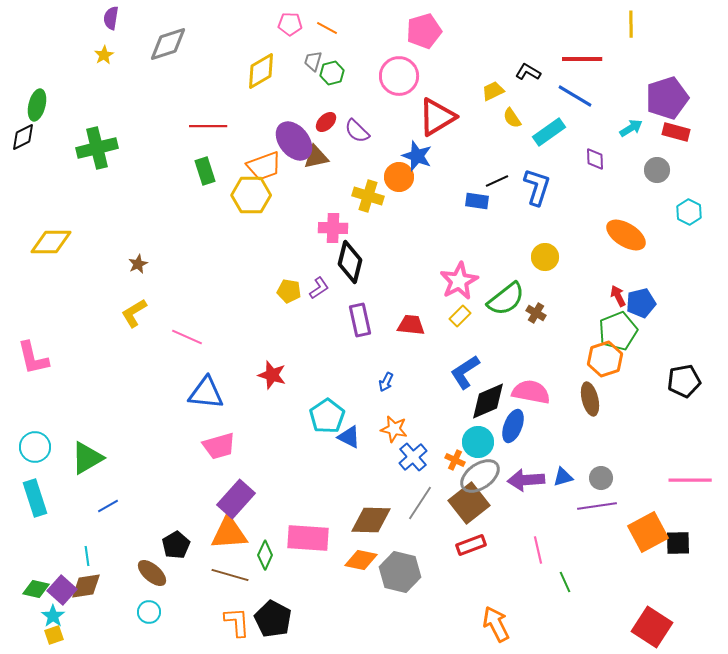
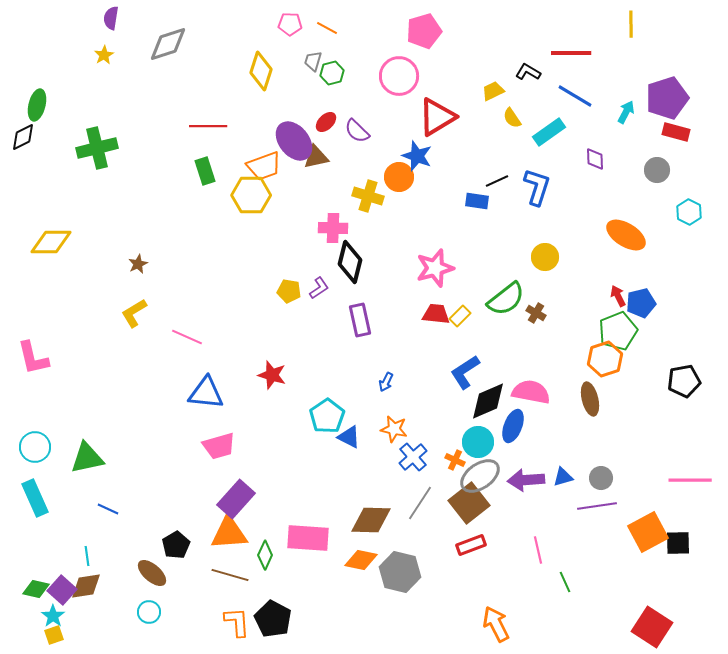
red line at (582, 59): moved 11 px left, 6 px up
yellow diamond at (261, 71): rotated 42 degrees counterclockwise
cyan arrow at (631, 128): moved 5 px left, 16 px up; rotated 30 degrees counterclockwise
pink star at (459, 281): moved 24 px left, 13 px up; rotated 12 degrees clockwise
red trapezoid at (411, 325): moved 25 px right, 11 px up
green triangle at (87, 458): rotated 18 degrees clockwise
cyan rectangle at (35, 498): rotated 6 degrees counterclockwise
blue line at (108, 506): moved 3 px down; rotated 55 degrees clockwise
